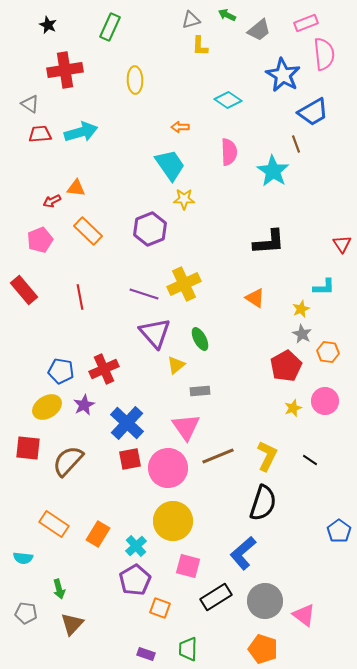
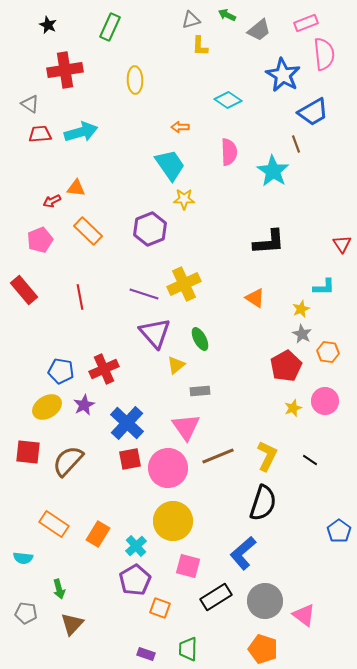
red square at (28, 448): moved 4 px down
